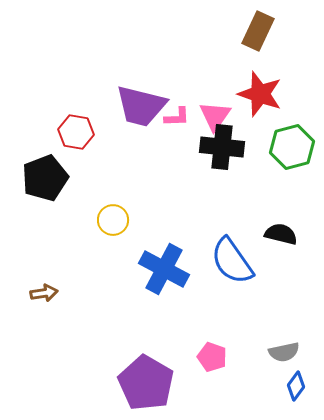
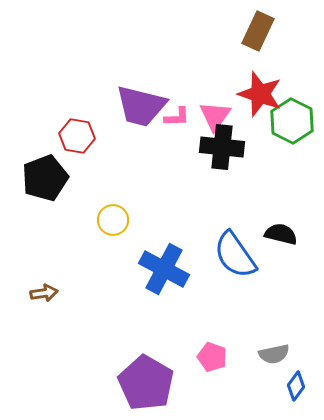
red hexagon: moved 1 px right, 4 px down
green hexagon: moved 26 px up; rotated 18 degrees counterclockwise
blue semicircle: moved 3 px right, 6 px up
gray semicircle: moved 10 px left, 2 px down
